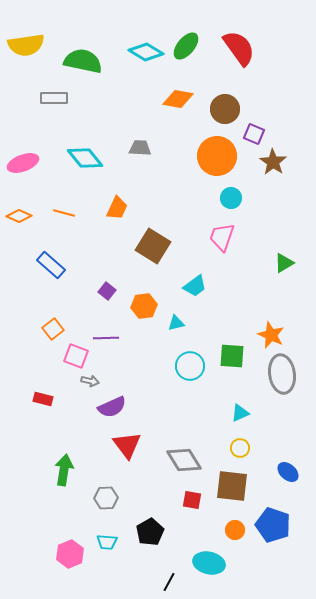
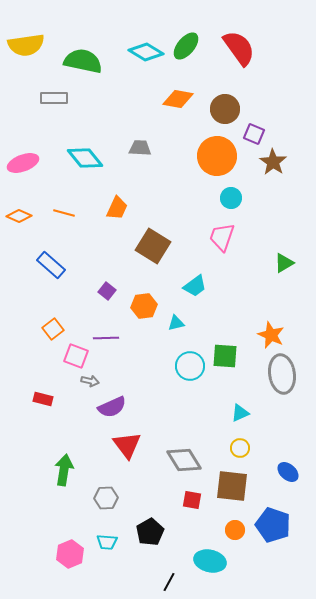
green square at (232, 356): moved 7 px left
cyan ellipse at (209, 563): moved 1 px right, 2 px up
